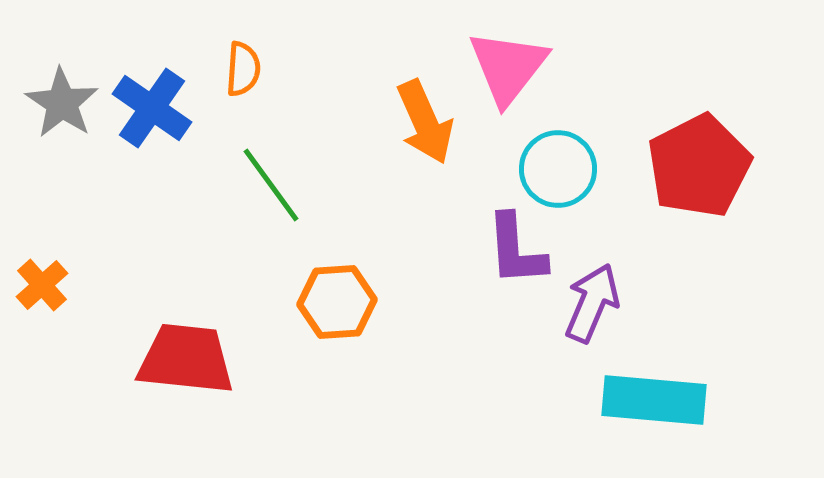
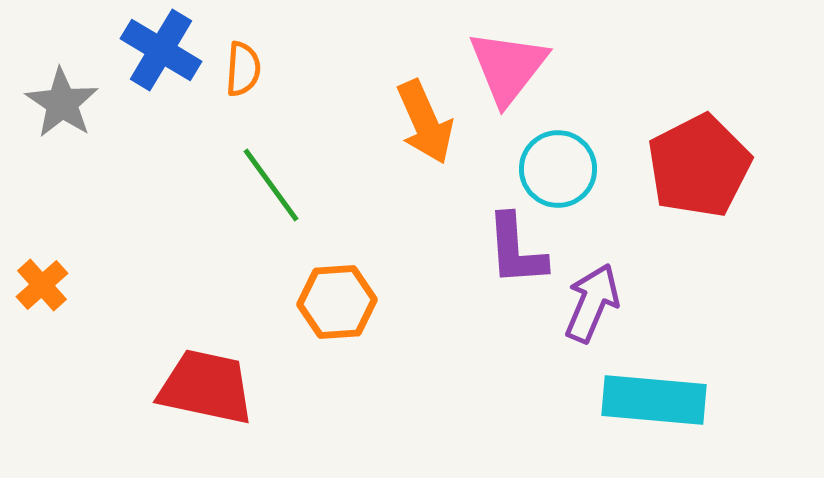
blue cross: moved 9 px right, 58 px up; rotated 4 degrees counterclockwise
red trapezoid: moved 20 px right, 28 px down; rotated 6 degrees clockwise
